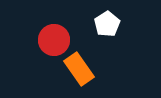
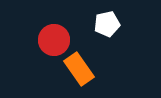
white pentagon: rotated 20 degrees clockwise
